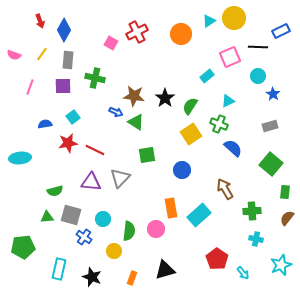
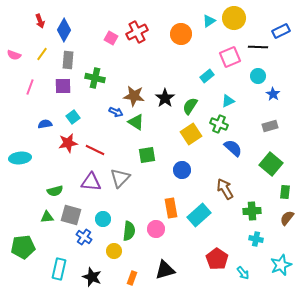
pink square at (111, 43): moved 5 px up
